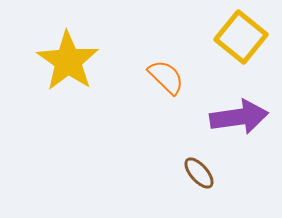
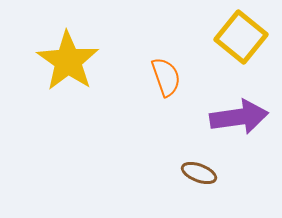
orange semicircle: rotated 27 degrees clockwise
brown ellipse: rotated 28 degrees counterclockwise
